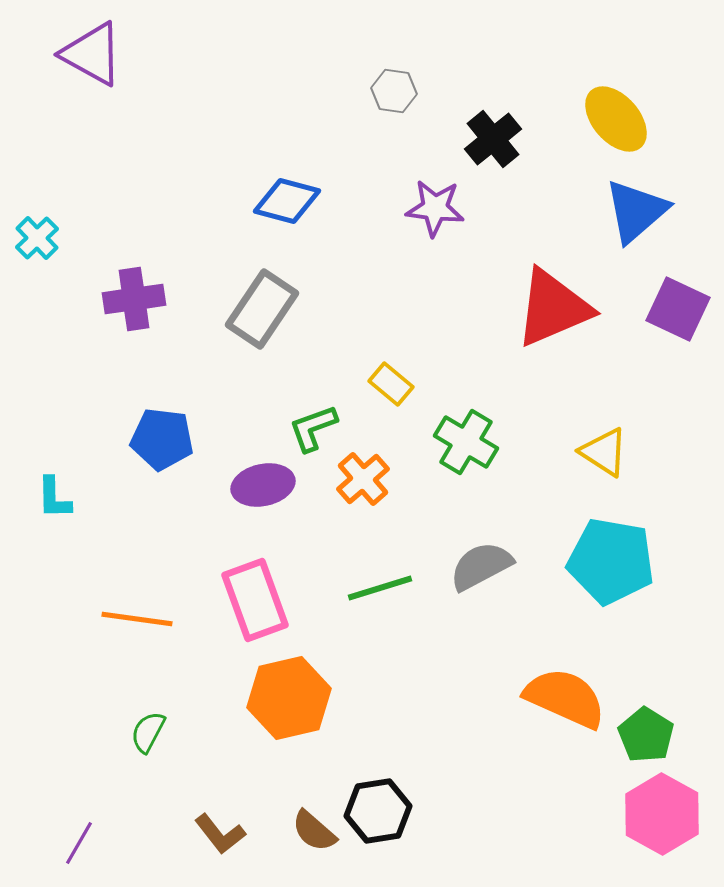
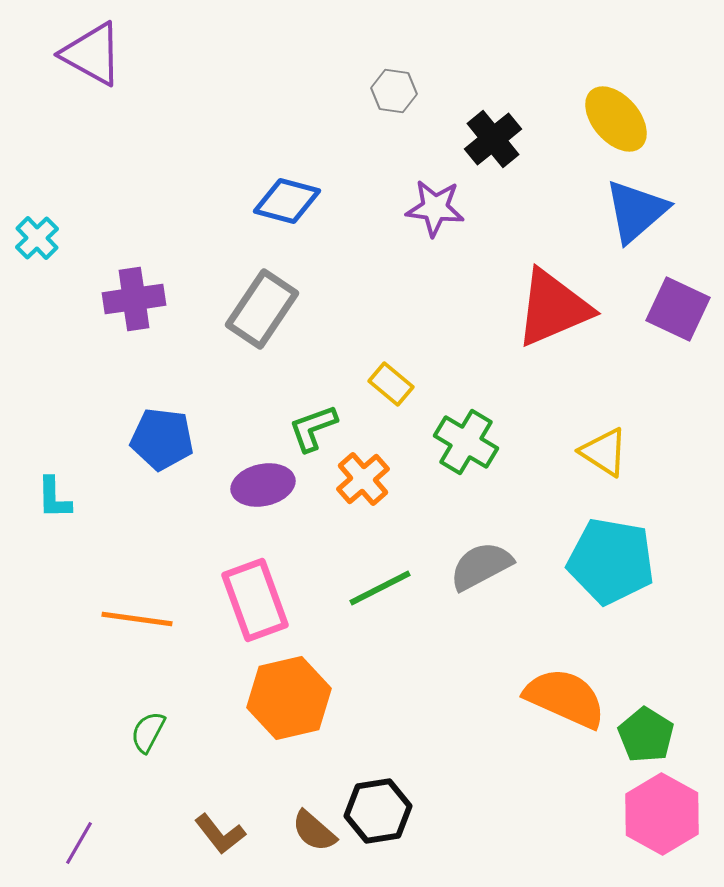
green line: rotated 10 degrees counterclockwise
